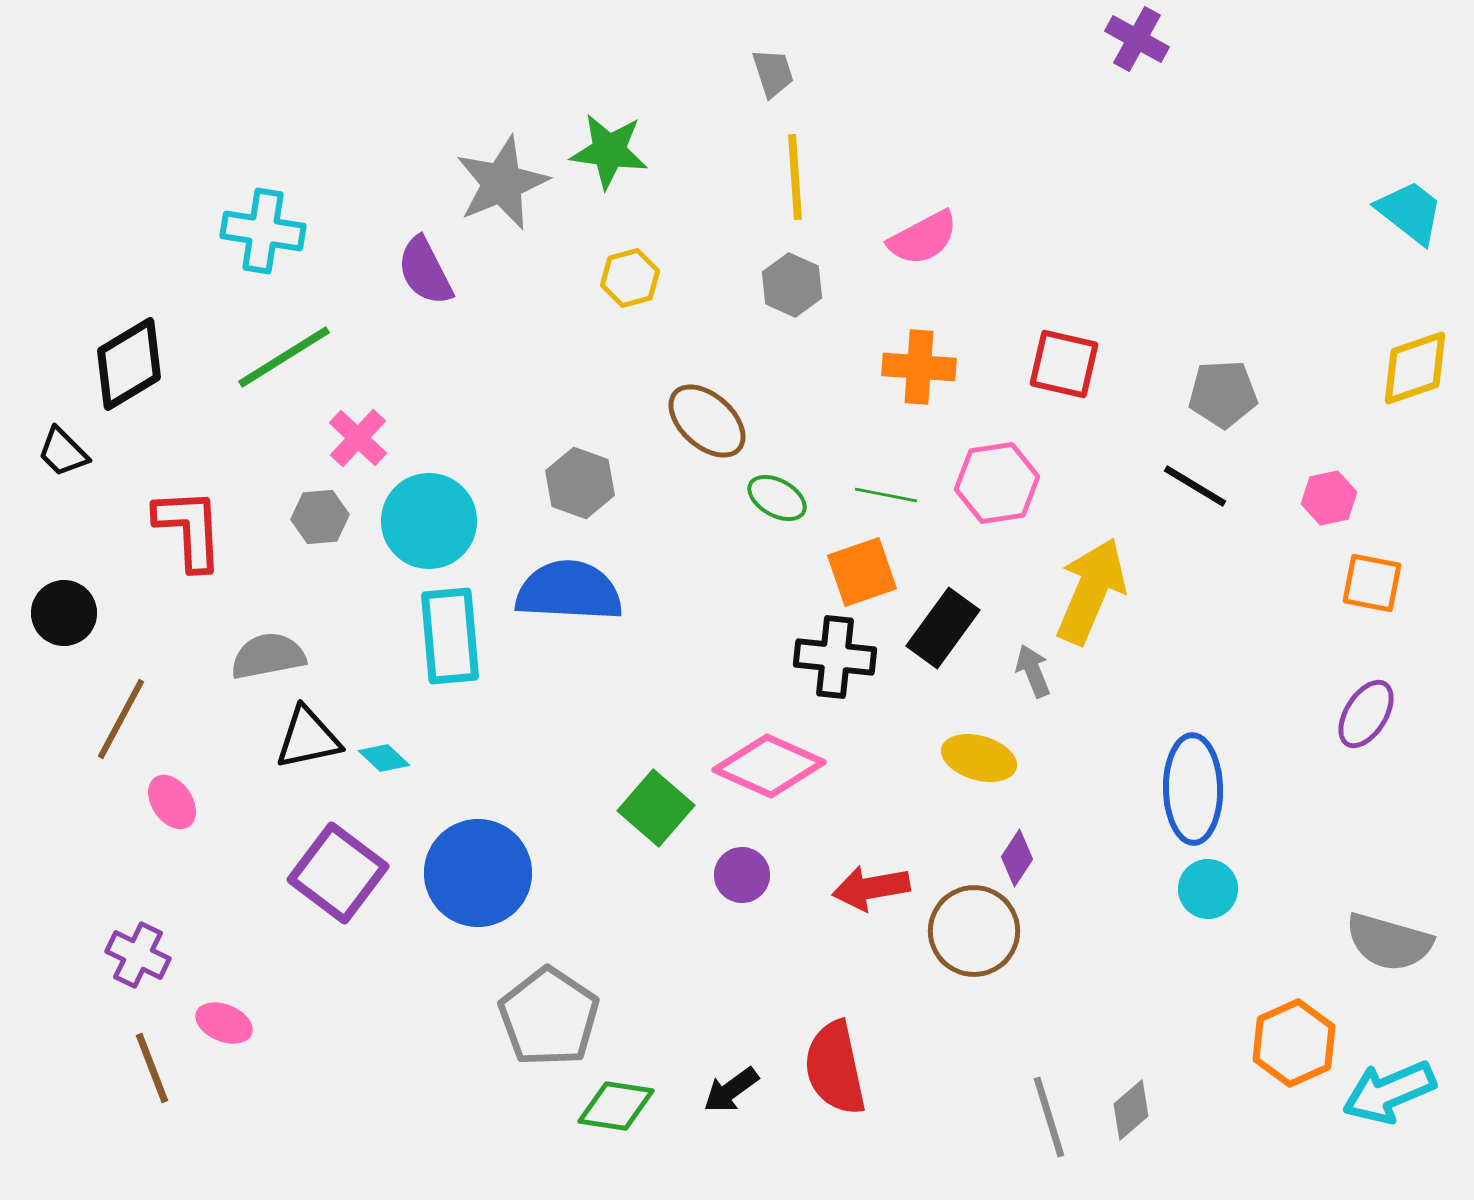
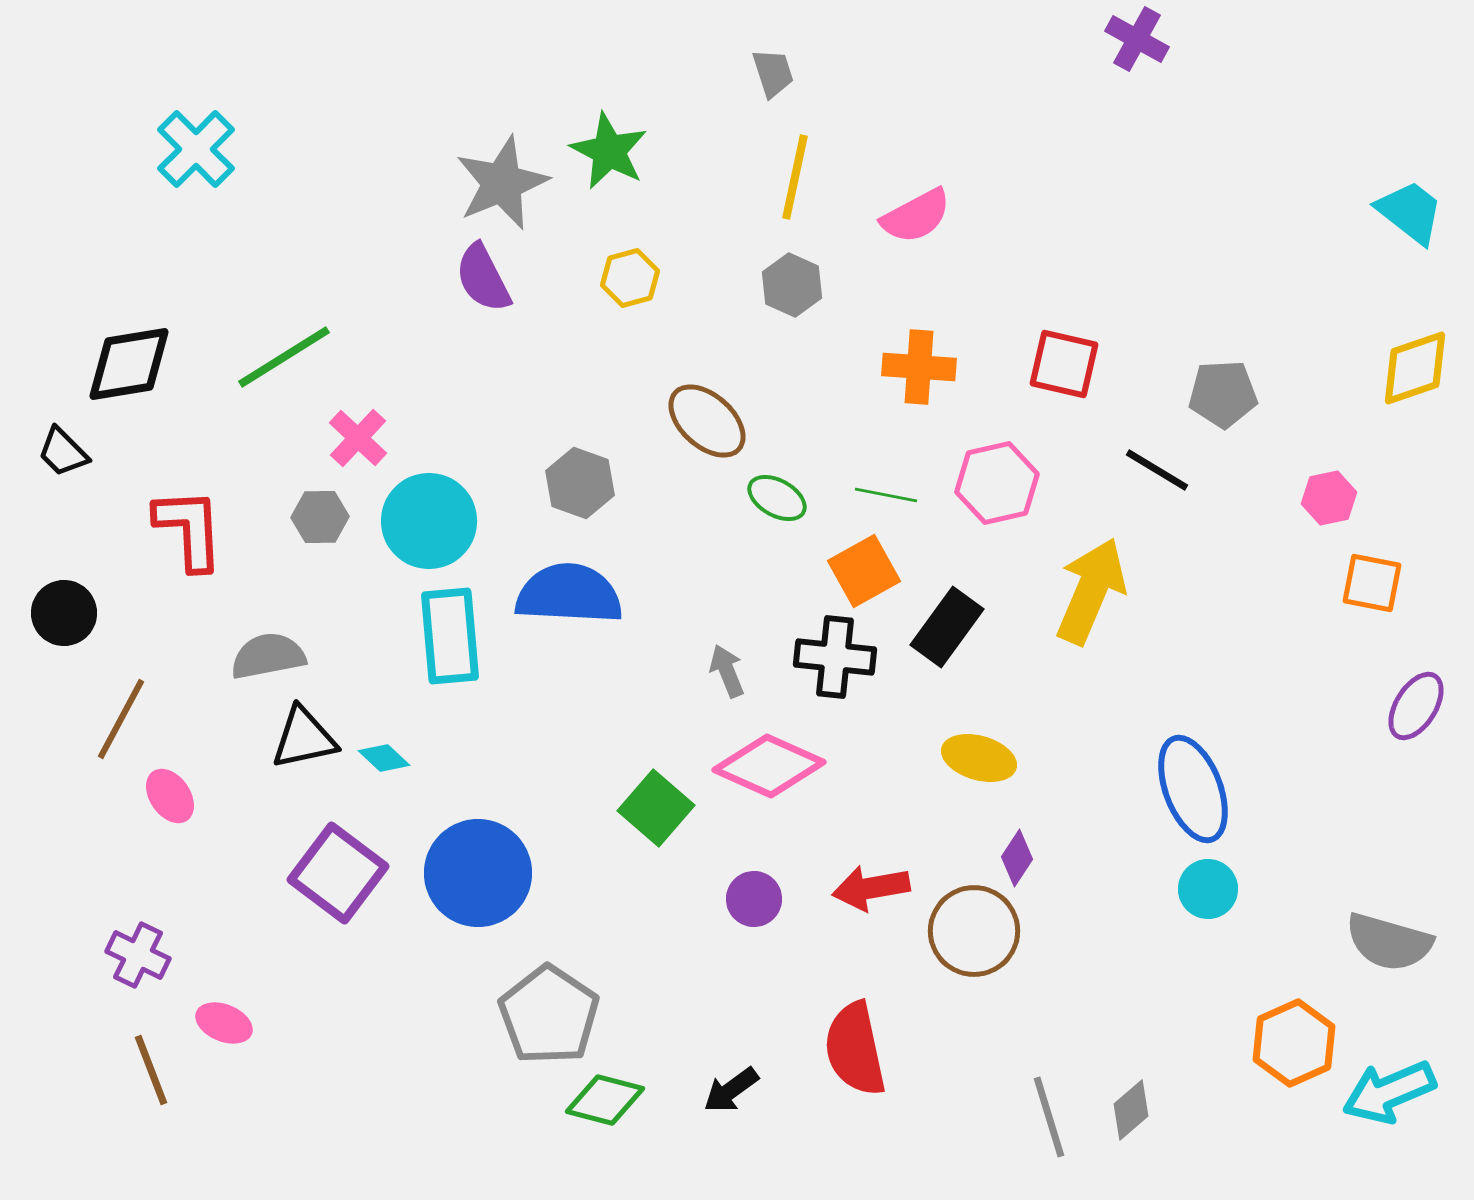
green star at (609, 151): rotated 20 degrees clockwise
yellow line at (795, 177): rotated 16 degrees clockwise
cyan cross at (263, 231): moved 67 px left, 82 px up; rotated 36 degrees clockwise
pink semicircle at (923, 238): moved 7 px left, 22 px up
purple semicircle at (425, 271): moved 58 px right, 7 px down
black diamond at (129, 364): rotated 22 degrees clockwise
pink hexagon at (997, 483): rotated 4 degrees counterclockwise
black line at (1195, 486): moved 38 px left, 16 px up
gray hexagon at (320, 517): rotated 4 degrees clockwise
orange square at (862, 572): moved 2 px right, 1 px up; rotated 10 degrees counterclockwise
blue semicircle at (569, 591): moved 3 px down
black rectangle at (943, 628): moved 4 px right, 1 px up
gray arrow at (1033, 671): moved 306 px left
purple ellipse at (1366, 714): moved 50 px right, 8 px up
black triangle at (308, 738): moved 4 px left
blue ellipse at (1193, 789): rotated 20 degrees counterclockwise
pink ellipse at (172, 802): moved 2 px left, 6 px up
purple circle at (742, 875): moved 12 px right, 24 px down
gray pentagon at (549, 1017): moved 2 px up
brown line at (152, 1068): moved 1 px left, 2 px down
red semicircle at (835, 1068): moved 20 px right, 19 px up
green diamond at (616, 1106): moved 11 px left, 6 px up; rotated 6 degrees clockwise
